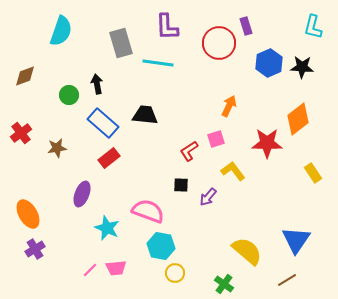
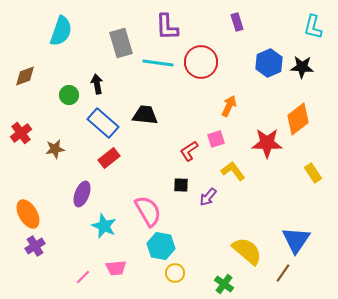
purple rectangle: moved 9 px left, 4 px up
red circle: moved 18 px left, 19 px down
brown star: moved 2 px left, 1 px down
pink semicircle: rotated 40 degrees clockwise
cyan star: moved 3 px left, 2 px up
purple cross: moved 3 px up
pink line: moved 7 px left, 7 px down
brown line: moved 4 px left, 7 px up; rotated 24 degrees counterclockwise
